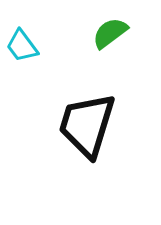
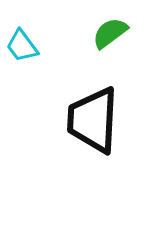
black trapezoid: moved 6 px right, 5 px up; rotated 14 degrees counterclockwise
